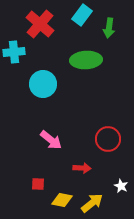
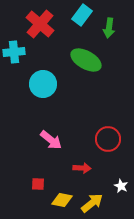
green ellipse: rotated 32 degrees clockwise
